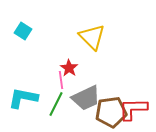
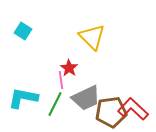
green line: moved 1 px left
red L-shape: rotated 44 degrees clockwise
